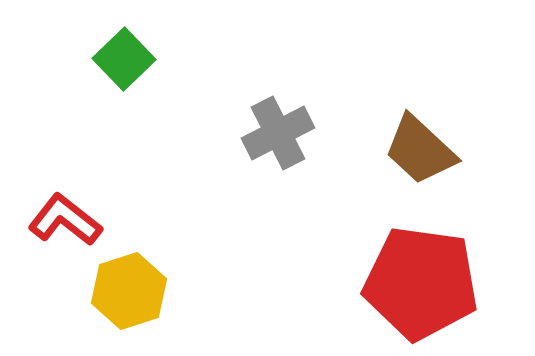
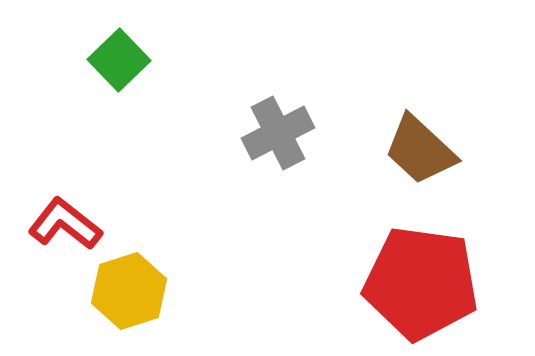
green square: moved 5 px left, 1 px down
red L-shape: moved 4 px down
